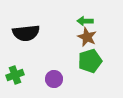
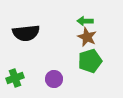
green cross: moved 3 px down
